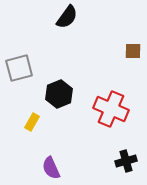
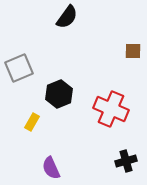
gray square: rotated 8 degrees counterclockwise
